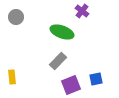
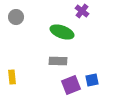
gray rectangle: rotated 48 degrees clockwise
blue square: moved 4 px left, 1 px down
